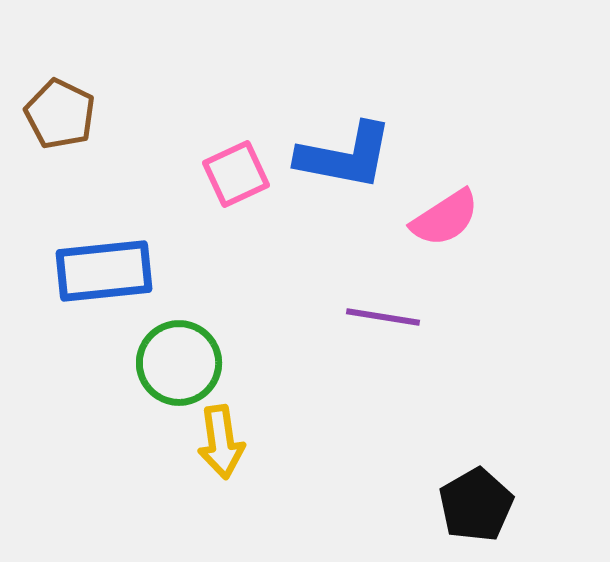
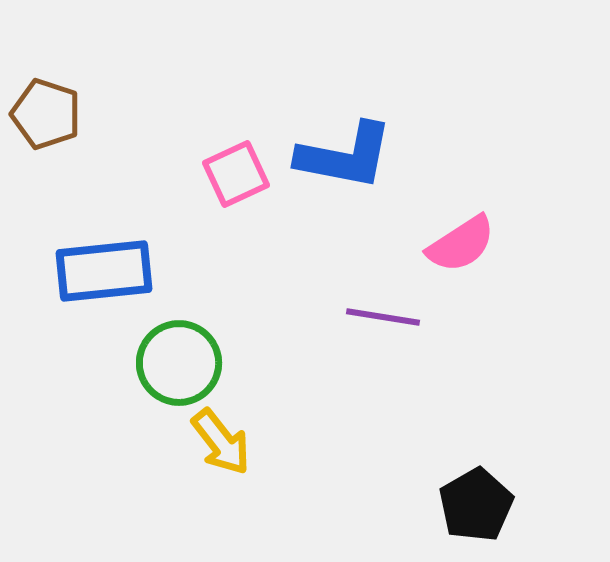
brown pentagon: moved 14 px left; rotated 8 degrees counterclockwise
pink semicircle: moved 16 px right, 26 px down
yellow arrow: rotated 30 degrees counterclockwise
